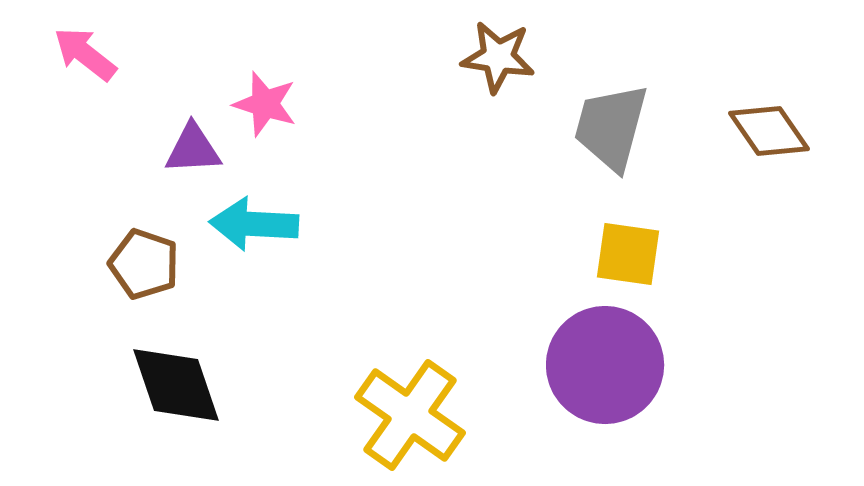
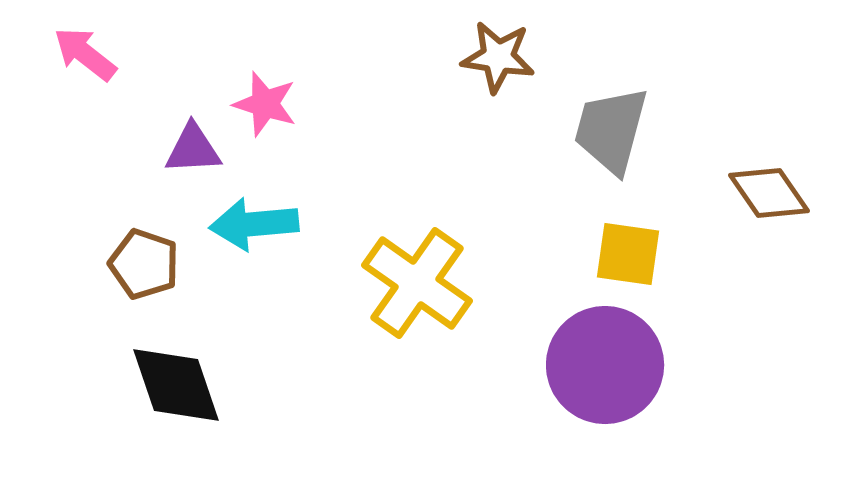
gray trapezoid: moved 3 px down
brown diamond: moved 62 px down
cyan arrow: rotated 8 degrees counterclockwise
yellow cross: moved 7 px right, 132 px up
